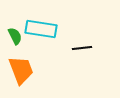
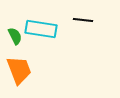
black line: moved 1 px right, 28 px up; rotated 12 degrees clockwise
orange trapezoid: moved 2 px left
